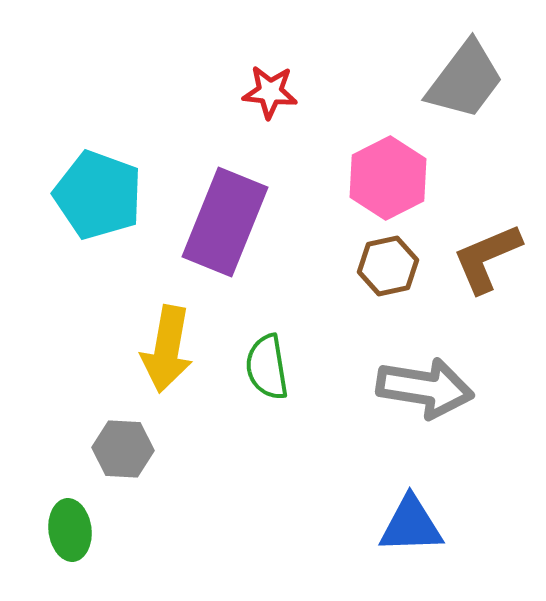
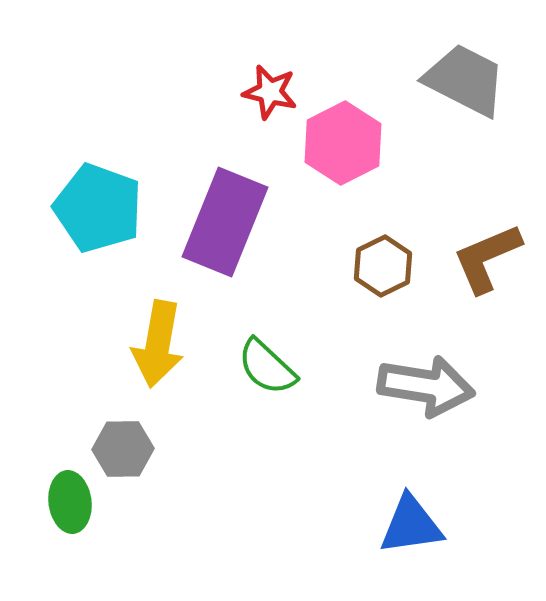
gray trapezoid: rotated 100 degrees counterclockwise
red star: rotated 8 degrees clockwise
pink hexagon: moved 45 px left, 35 px up
cyan pentagon: moved 13 px down
brown hexagon: moved 5 px left; rotated 14 degrees counterclockwise
yellow arrow: moved 9 px left, 5 px up
green semicircle: rotated 38 degrees counterclockwise
gray arrow: moved 1 px right, 2 px up
gray hexagon: rotated 4 degrees counterclockwise
blue triangle: rotated 6 degrees counterclockwise
green ellipse: moved 28 px up
